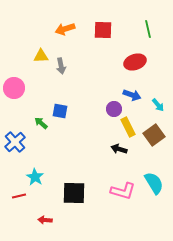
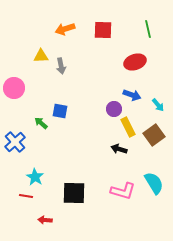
red line: moved 7 px right; rotated 24 degrees clockwise
